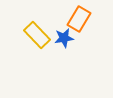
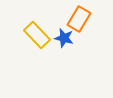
blue star: rotated 24 degrees clockwise
